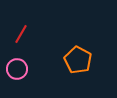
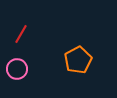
orange pentagon: rotated 16 degrees clockwise
